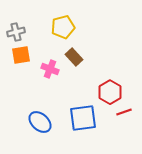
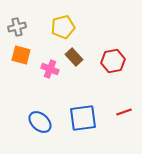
gray cross: moved 1 px right, 5 px up
orange square: rotated 24 degrees clockwise
red hexagon: moved 3 px right, 31 px up; rotated 20 degrees clockwise
